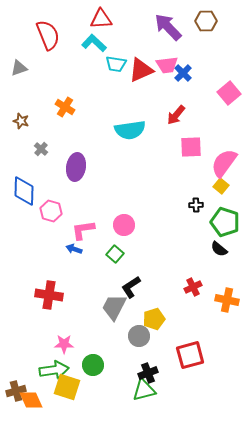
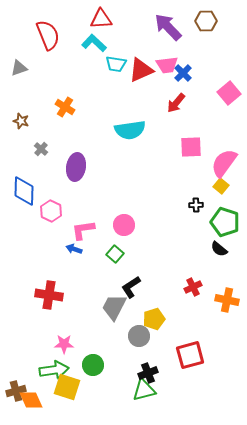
red arrow at (176, 115): moved 12 px up
pink hexagon at (51, 211): rotated 10 degrees clockwise
